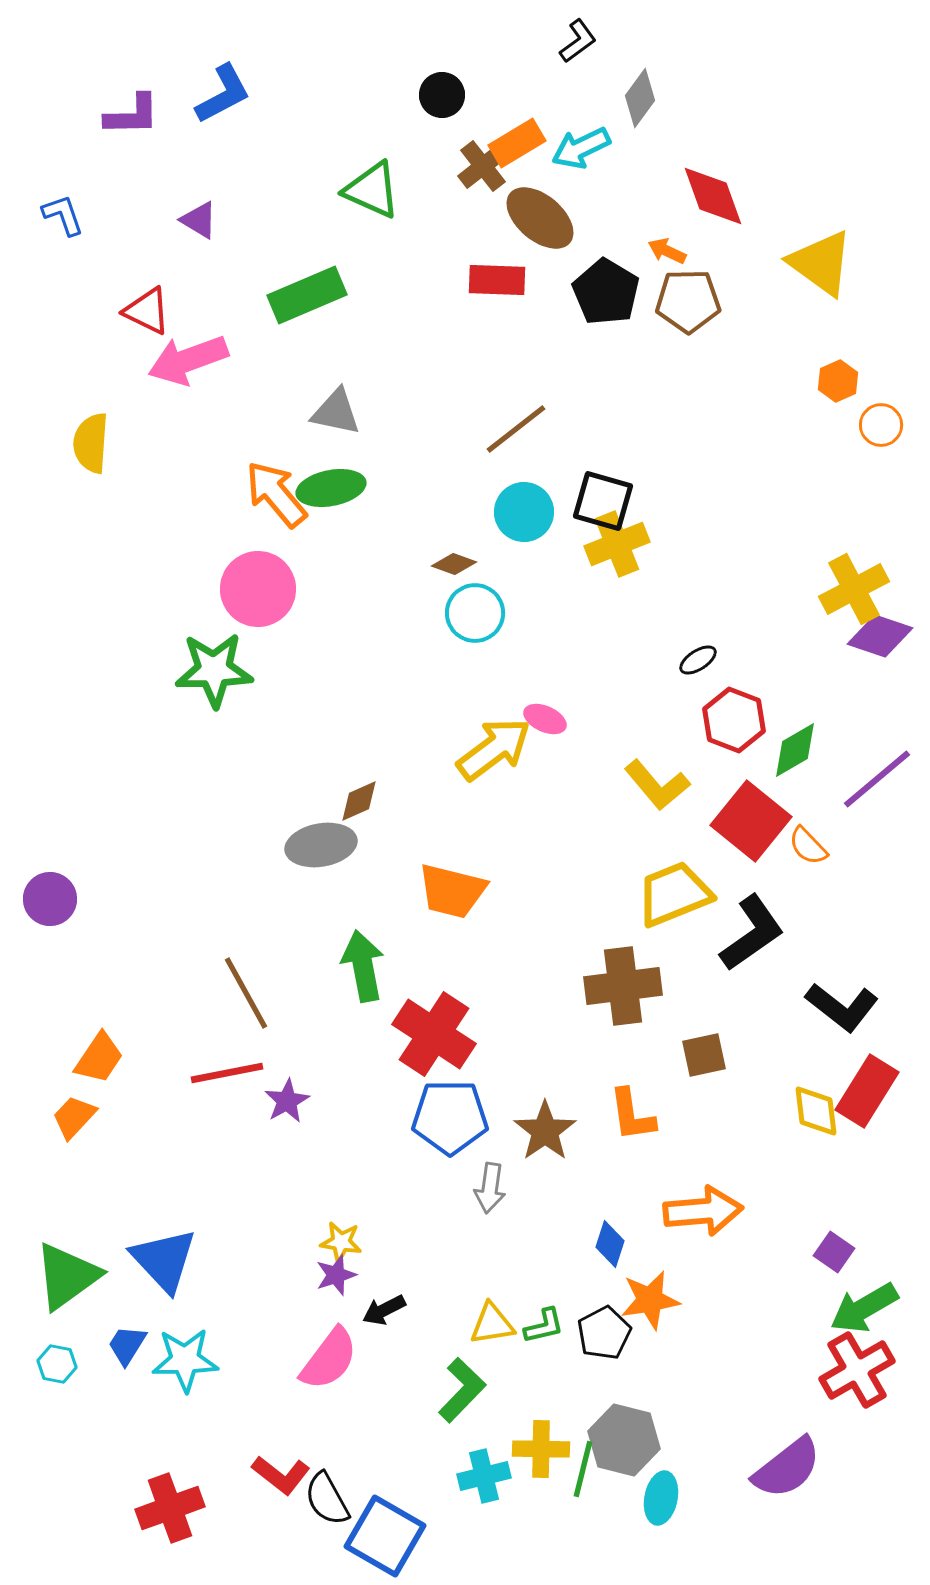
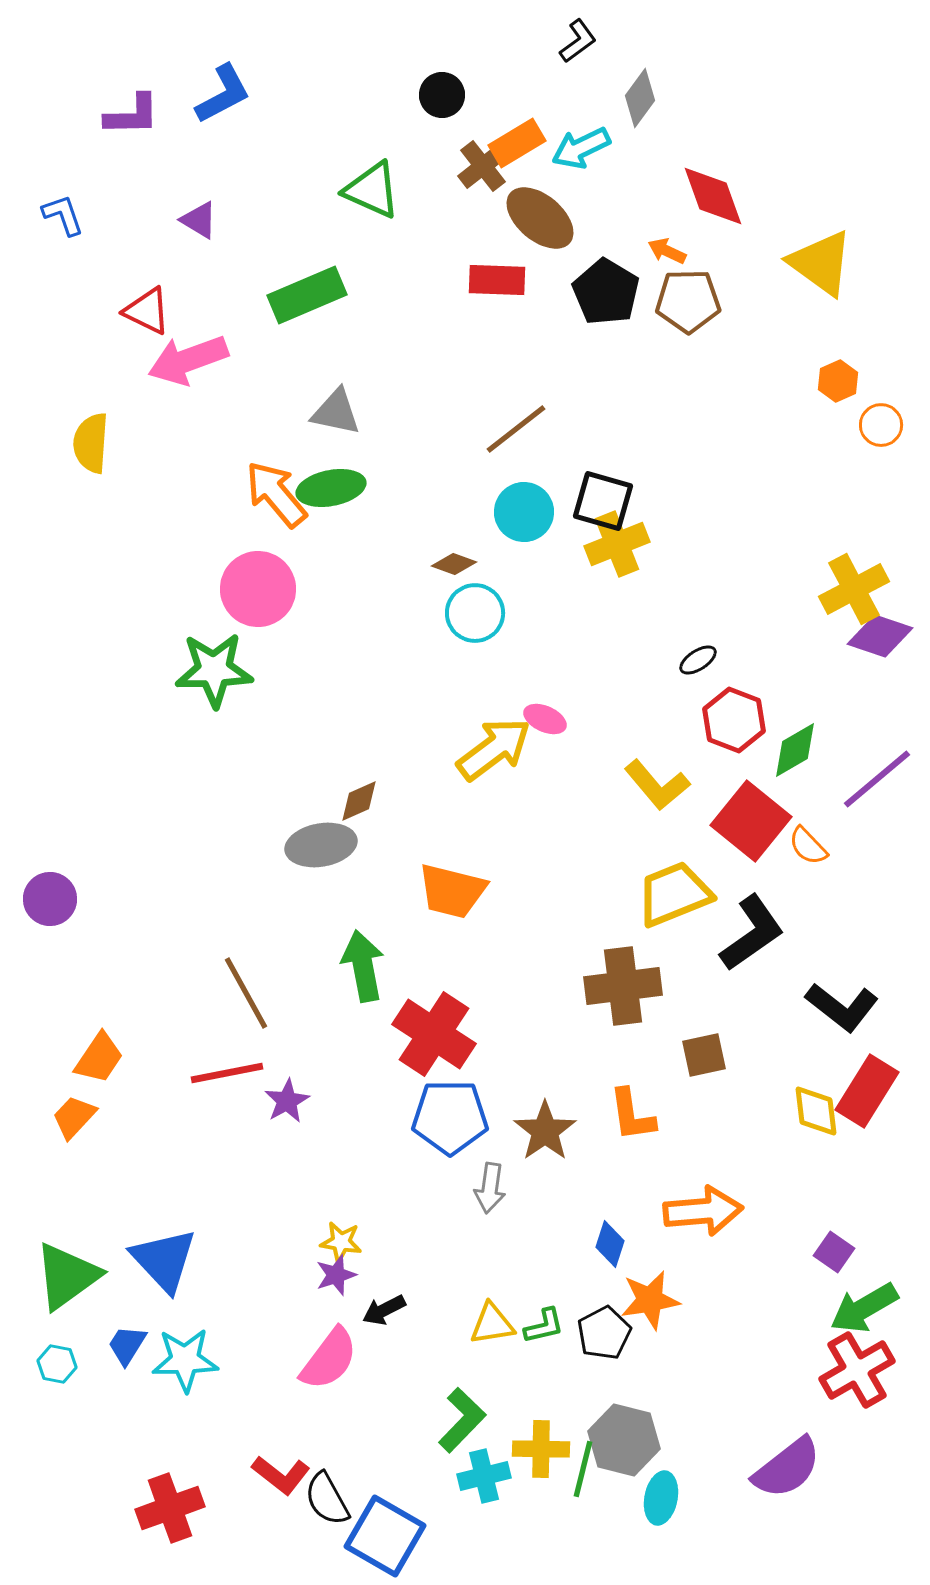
green L-shape at (462, 1390): moved 30 px down
